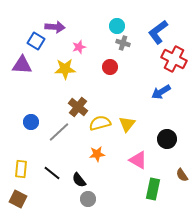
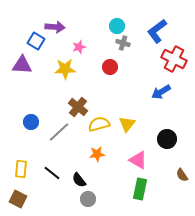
blue L-shape: moved 1 px left, 1 px up
yellow semicircle: moved 1 px left, 1 px down
green rectangle: moved 13 px left
